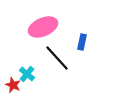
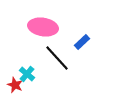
pink ellipse: rotated 32 degrees clockwise
blue rectangle: rotated 35 degrees clockwise
red star: moved 2 px right
